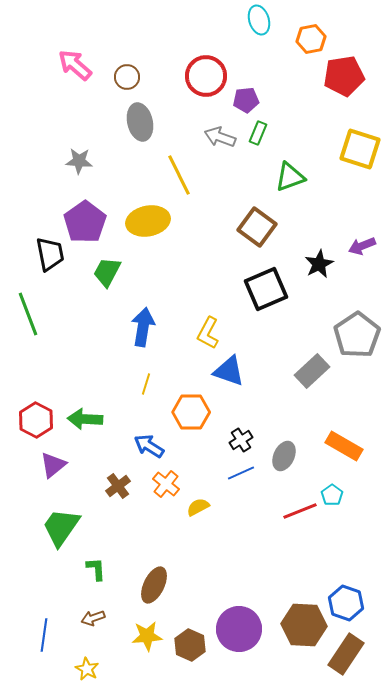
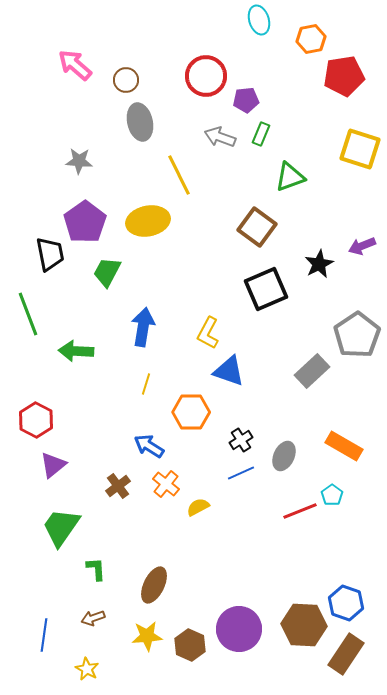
brown circle at (127, 77): moved 1 px left, 3 px down
green rectangle at (258, 133): moved 3 px right, 1 px down
green arrow at (85, 419): moved 9 px left, 68 px up
